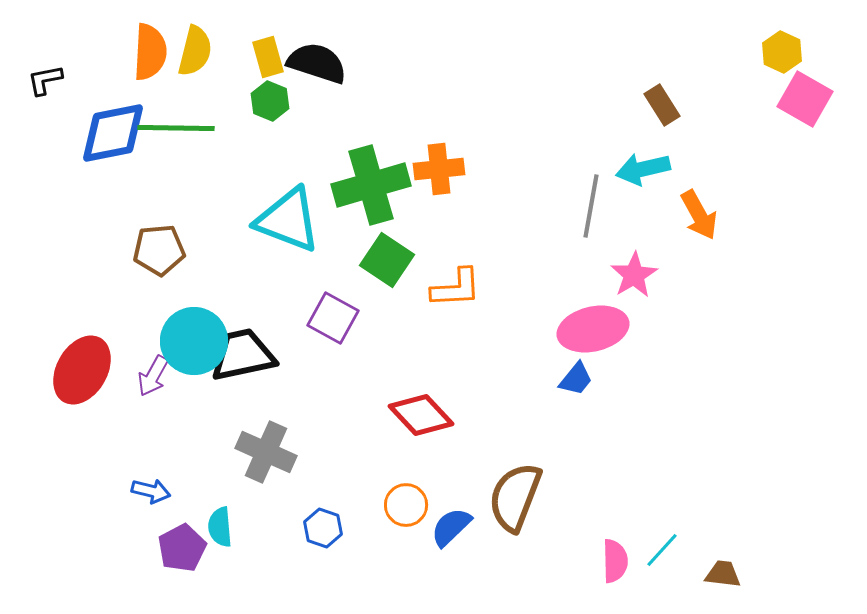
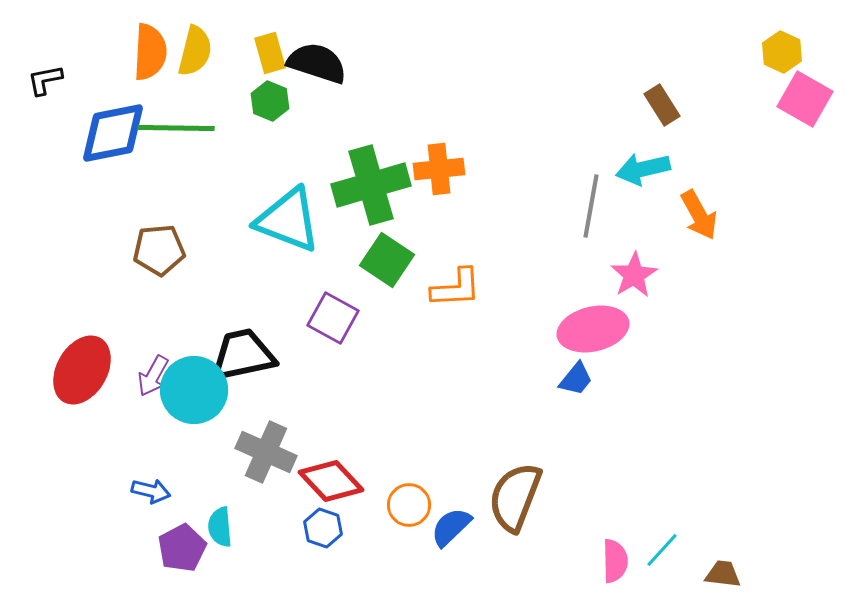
yellow rectangle: moved 2 px right, 4 px up
cyan circle: moved 49 px down
red diamond: moved 90 px left, 66 px down
orange circle: moved 3 px right
